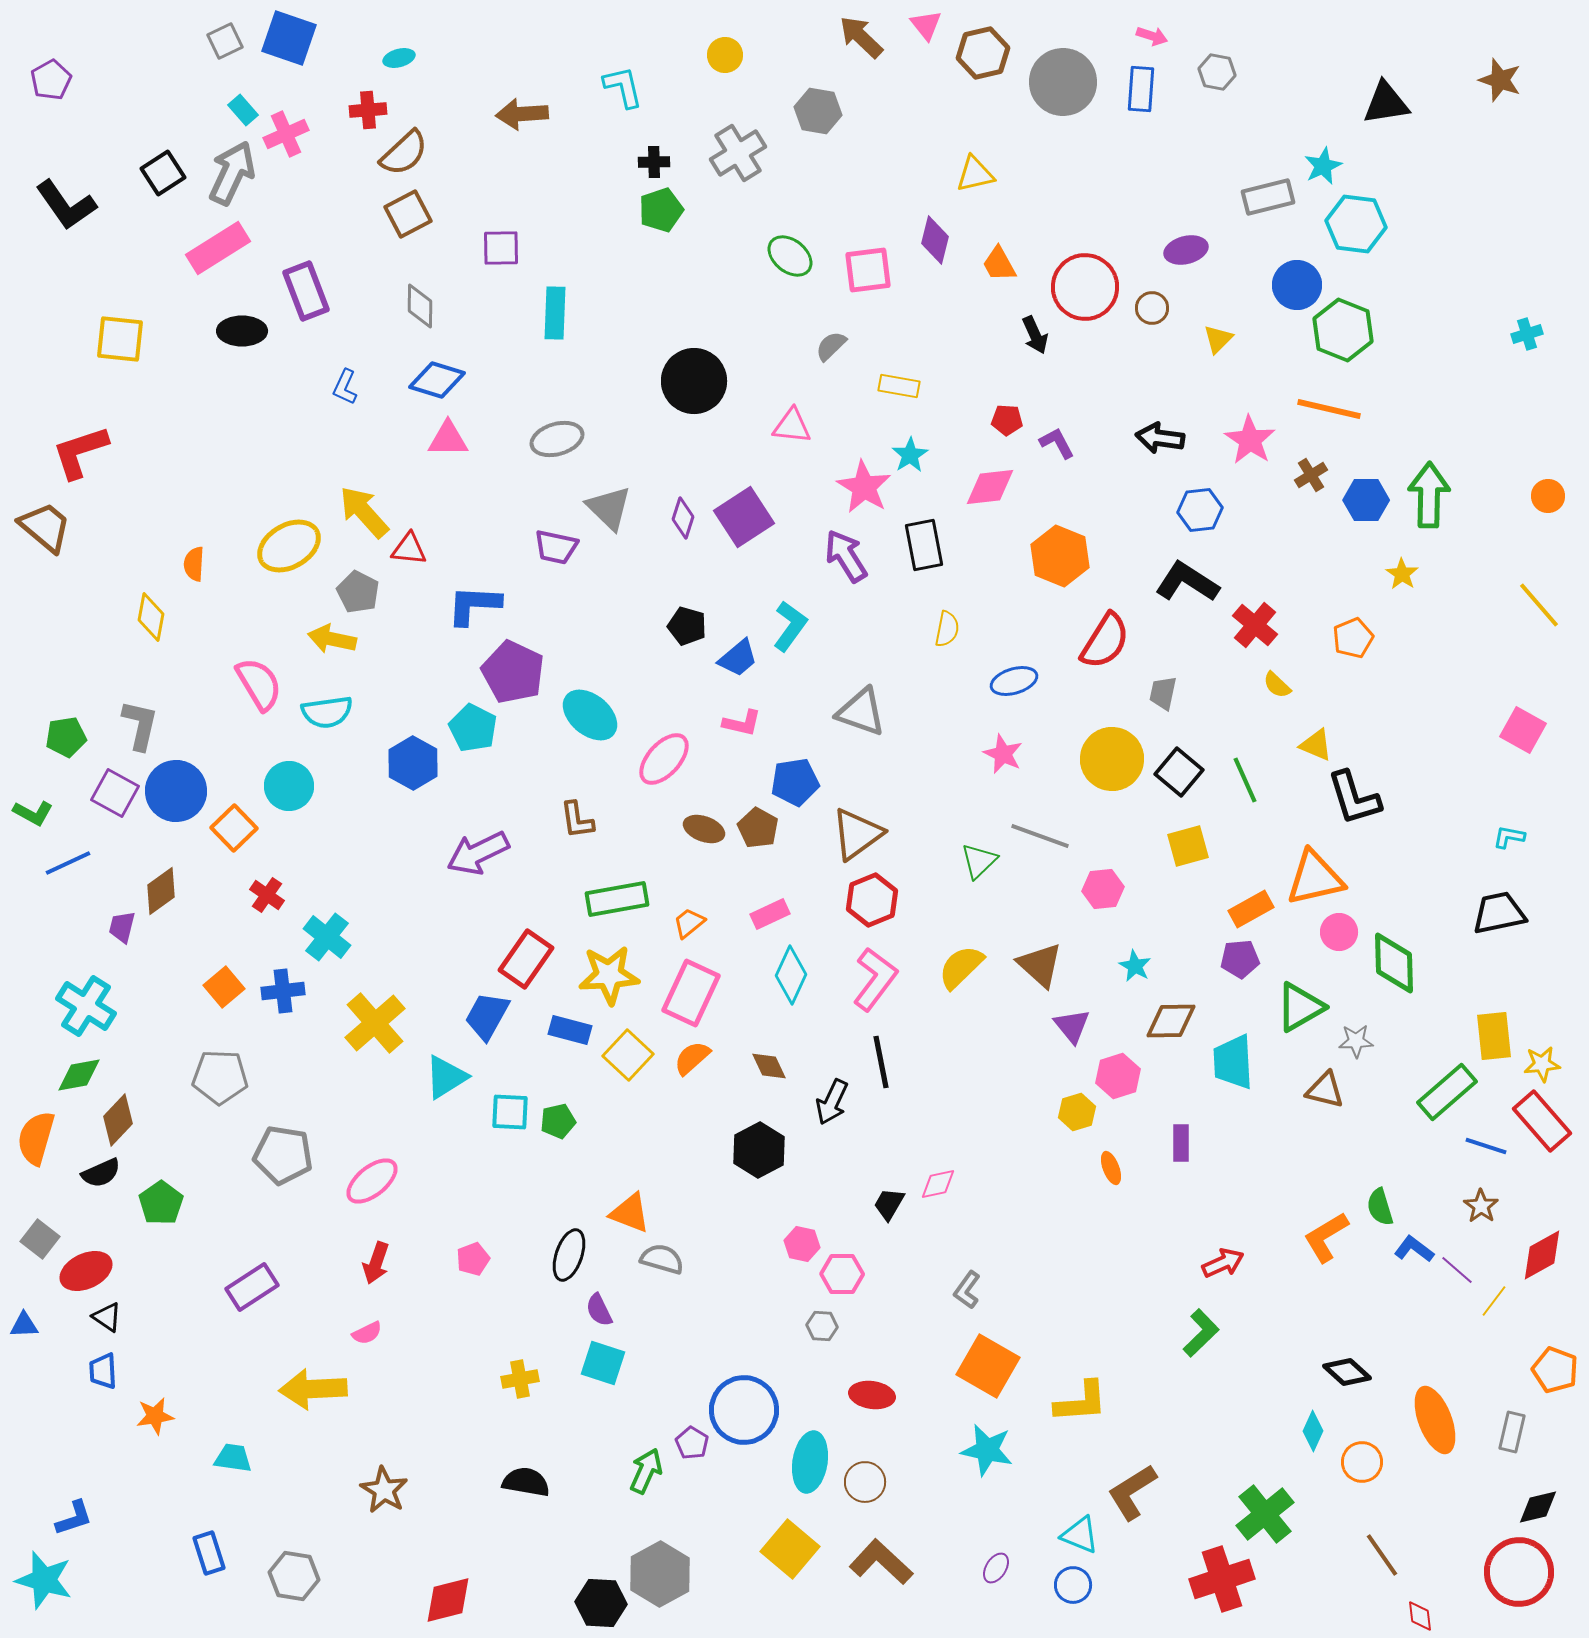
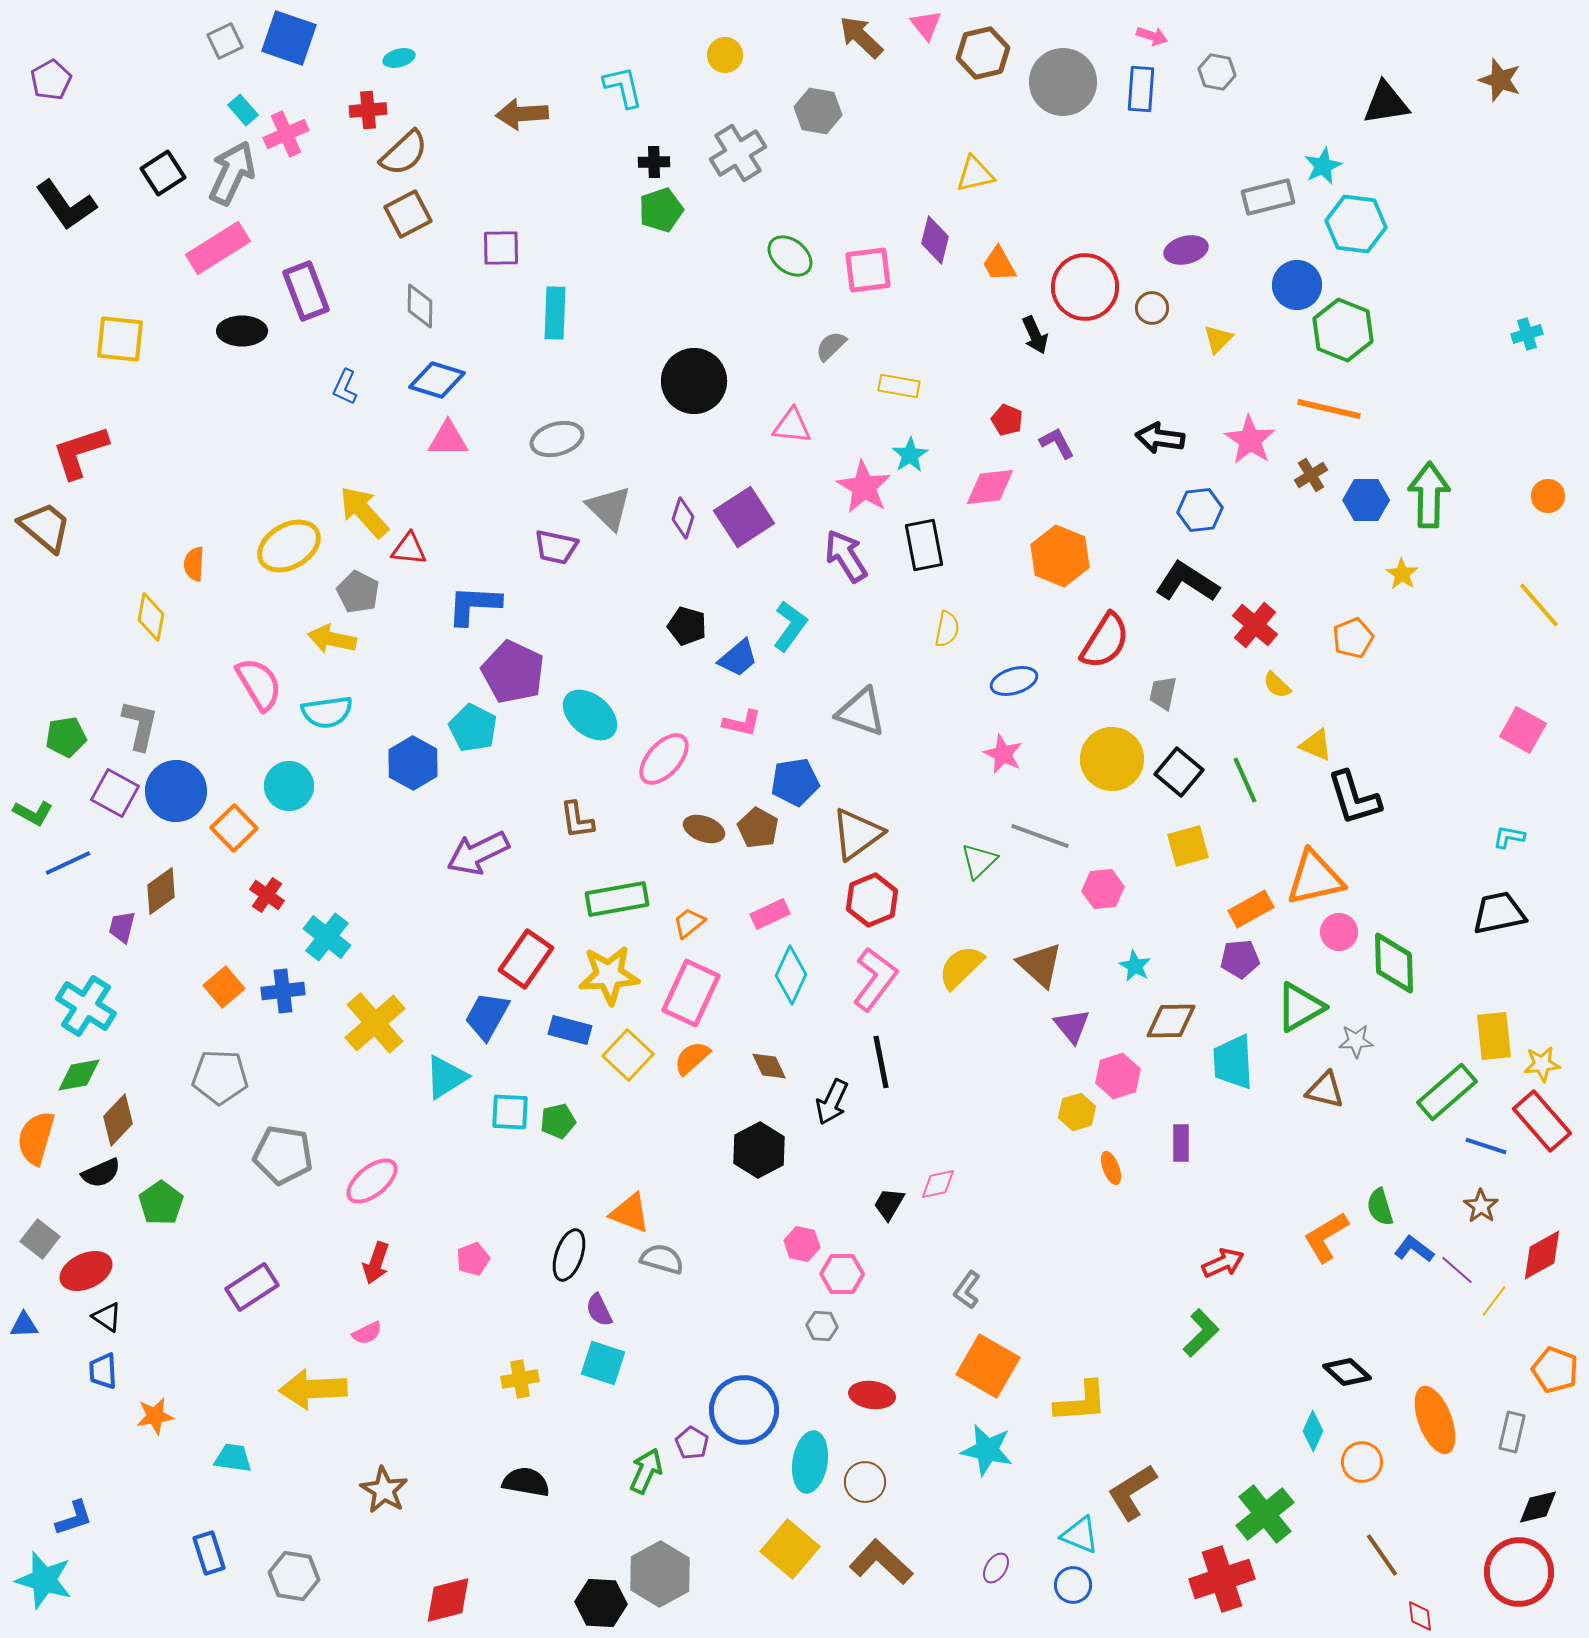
red pentagon at (1007, 420): rotated 20 degrees clockwise
